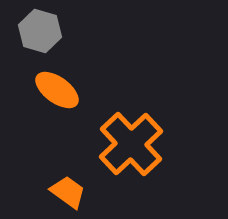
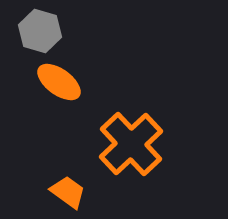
orange ellipse: moved 2 px right, 8 px up
